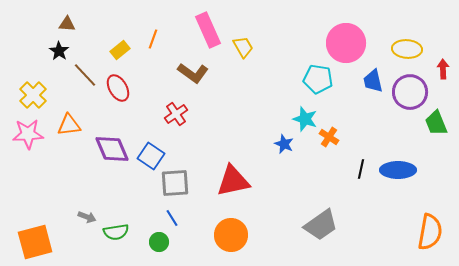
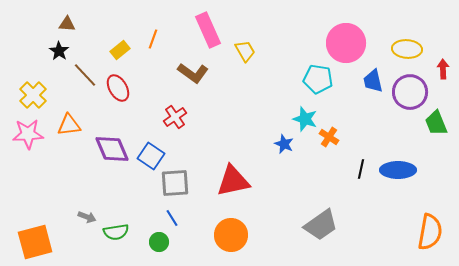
yellow trapezoid: moved 2 px right, 4 px down
red cross: moved 1 px left, 3 px down
